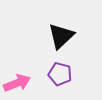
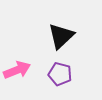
pink arrow: moved 13 px up
